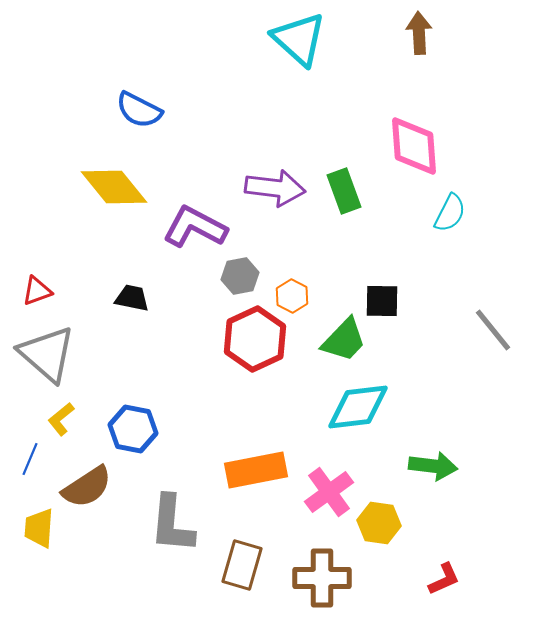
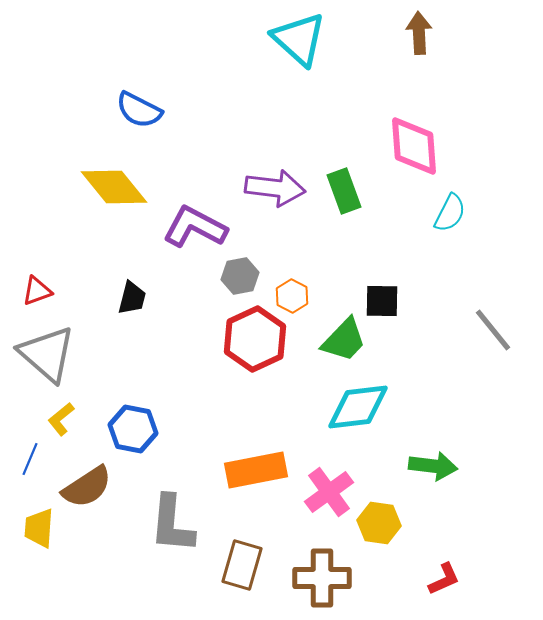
black trapezoid: rotated 93 degrees clockwise
